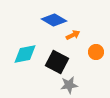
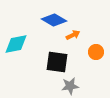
cyan diamond: moved 9 px left, 10 px up
black square: rotated 20 degrees counterclockwise
gray star: moved 1 px right, 1 px down
